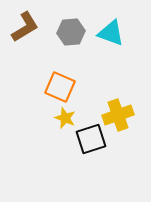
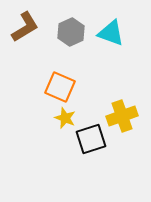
gray hexagon: rotated 20 degrees counterclockwise
yellow cross: moved 4 px right, 1 px down
